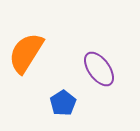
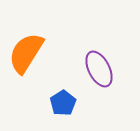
purple ellipse: rotated 9 degrees clockwise
